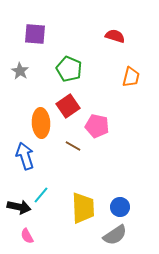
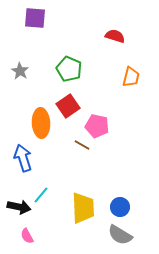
purple square: moved 16 px up
brown line: moved 9 px right, 1 px up
blue arrow: moved 2 px left, 2 px down
gray semicircle: moved 5 px right; rotated 65 degrees clockwise
